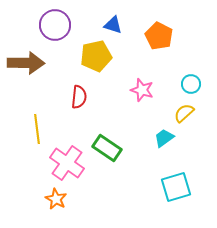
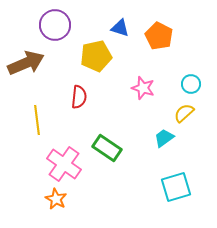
blue triangle: moved 7 px right, 3 px down
brown arrow: rotated 24 degrees counterclockwise
pink star: moved 1 px right, 2 px up
yellow line: moved 9 px up
pink cross: moved 3 px left, 1 px down
